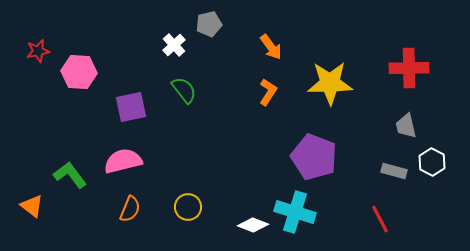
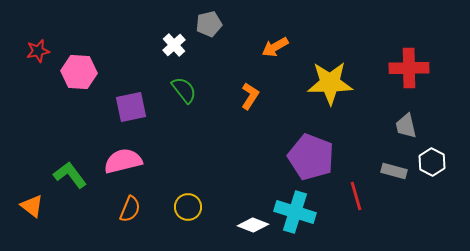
orange arrow: moved 4 px right; rotated 96 degrees clockwise
orange L-shape: moved 18 px left, 4 px down
purple pentagon: moved 3 px left
red line: moved 24 px left, 23 px up; rotated 12 degrees clockwise
